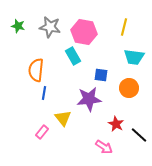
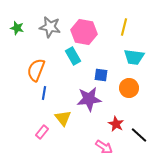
green star: moved 1 px left, 2 px down
orange semicircle: rotated 15 degrees clockwise
